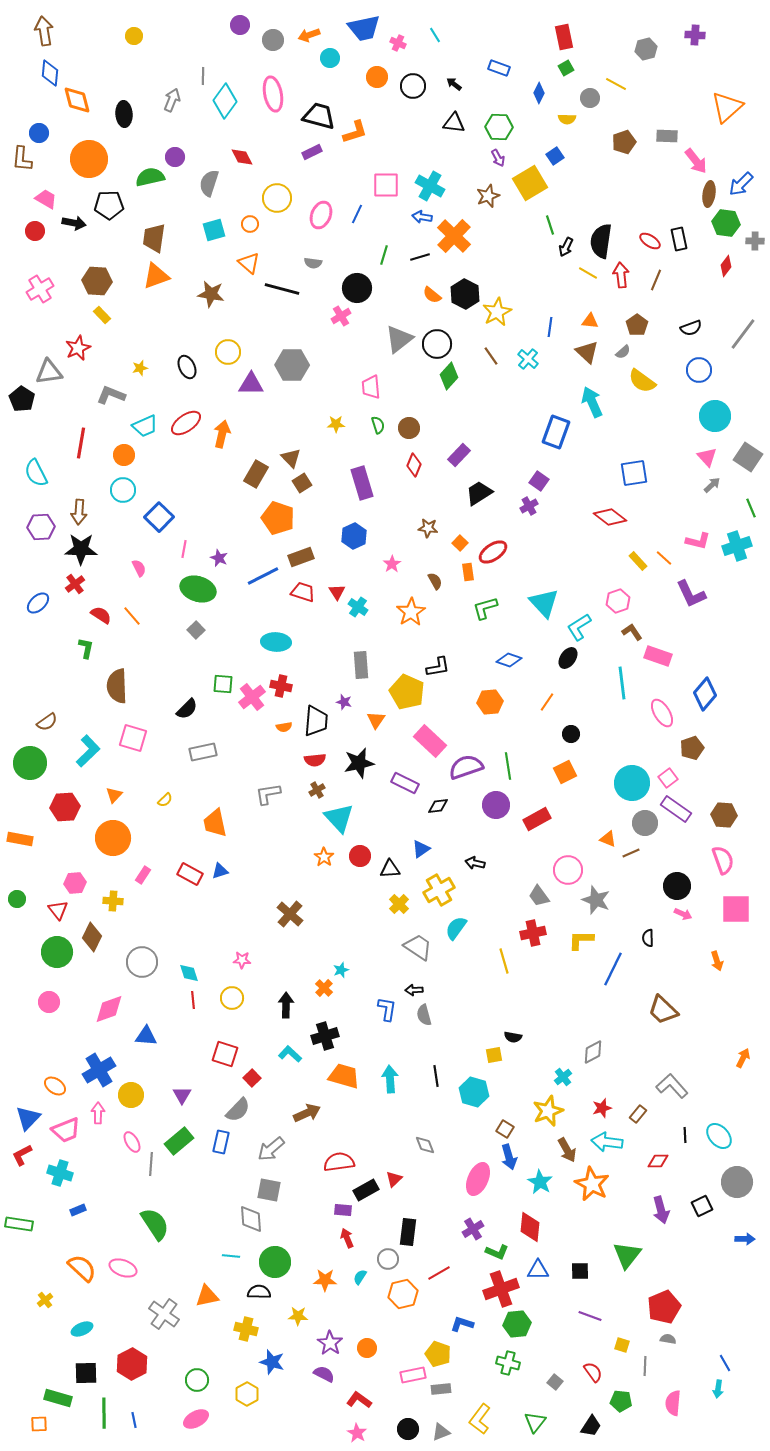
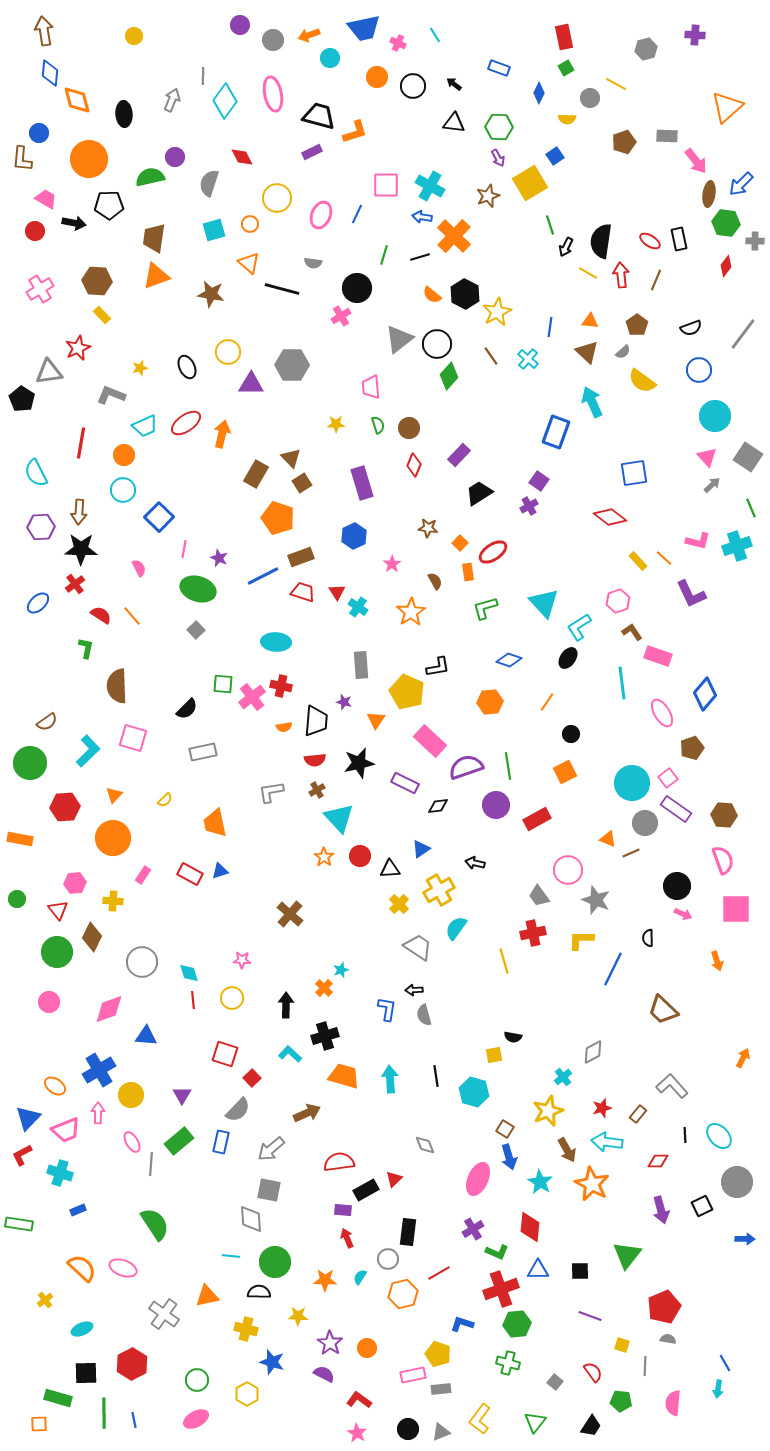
gray L-shape at (268, 794): moved 3 px right, 2 px up
